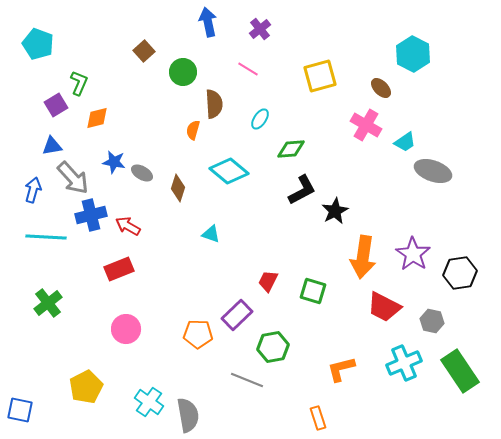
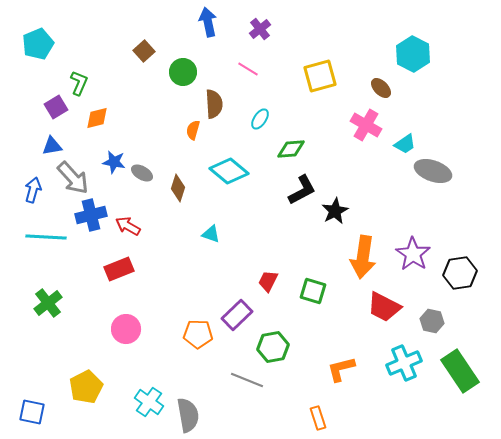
cyan pentagon at (38, 44): rotated 28 degrees clockwise
purple square at (56, 105): moved 2 px down
cyan trapezoid at (405, 142): moved 2 px down
blue square at (20, 410): moved 12 px right, 2 px down
